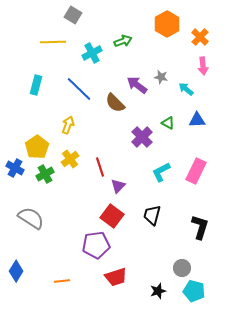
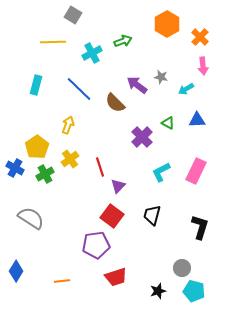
cyan arrow: rotated 70 degrees counterclockwise
